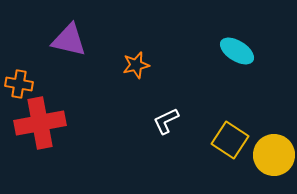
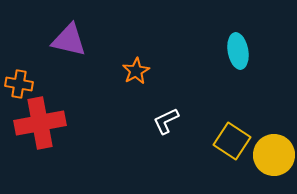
cyan ellipse: moved 1 px right; rotated 48 degrees clockwise
orange star: moved 6 px down; rotated 16 degrees counterclockwise
yellow square: moved 2 px right, 1 px down
